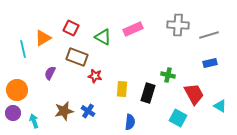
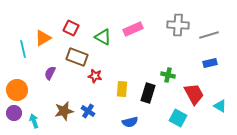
purple circle: moved 1 px right
blue semicircle: rotated 70 degrees clockwise
